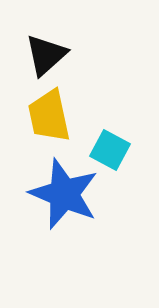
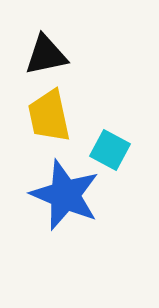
black triangle: rotated 30 degrees clockwise
blue star: moved 1 px right, 1 px down
